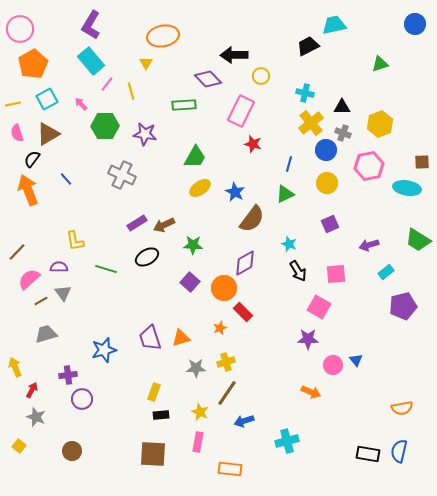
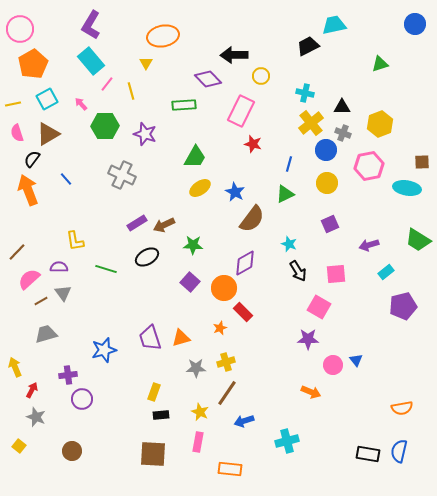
purple star at (145, 134): rotated 10 degrees clockwise
